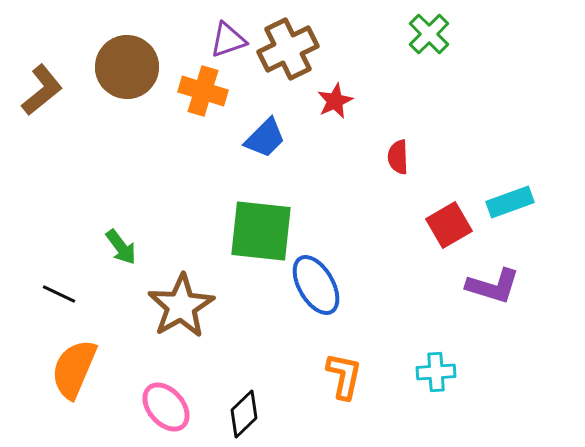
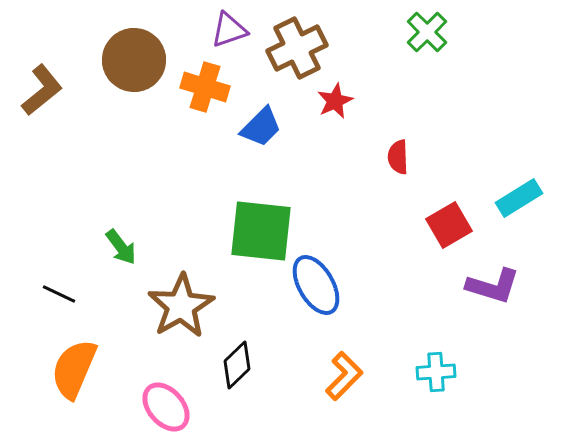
green cross: moved 2 px left, 2 px up
purple triangle: moved 1 px right, 10 px up
brown cross: moved 9 px right, 1 px up
brown circle: moved 7 px right, 7 px up
orange cross: moved 2 px right, 4 px up
blue trapezoid: moved 4 px left, 11 px up
cyan rectangle: moved 9 px right, 4 px up; rotated 12 degrees counterclockwise
orange L-shape: rotated 33 degrees clockwise
black diamond: moved 7 px left, 49 px up
